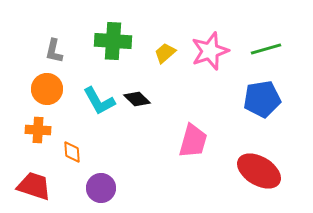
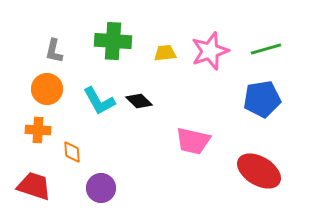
yellow trapezoid: rotated 35 degrees clockwise
black diamond: moved 2 px right, 2 px down
pink trapezoid: rotated 87 degrees clockwise
